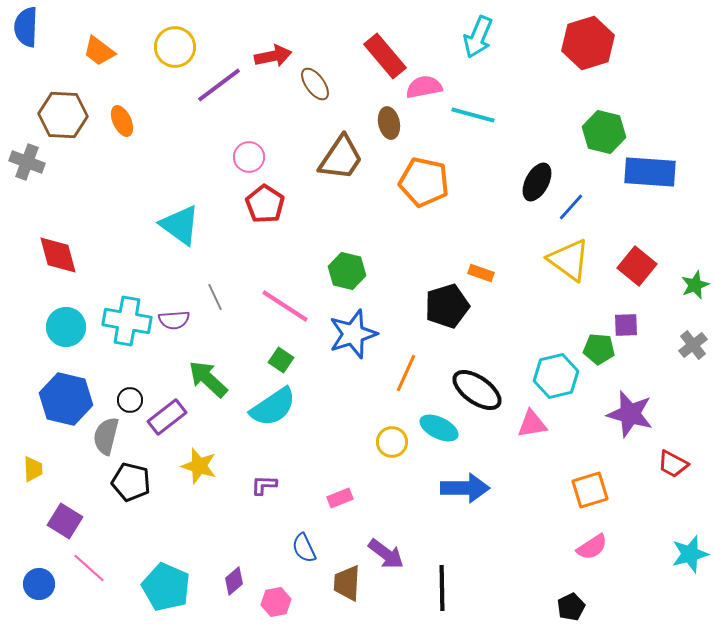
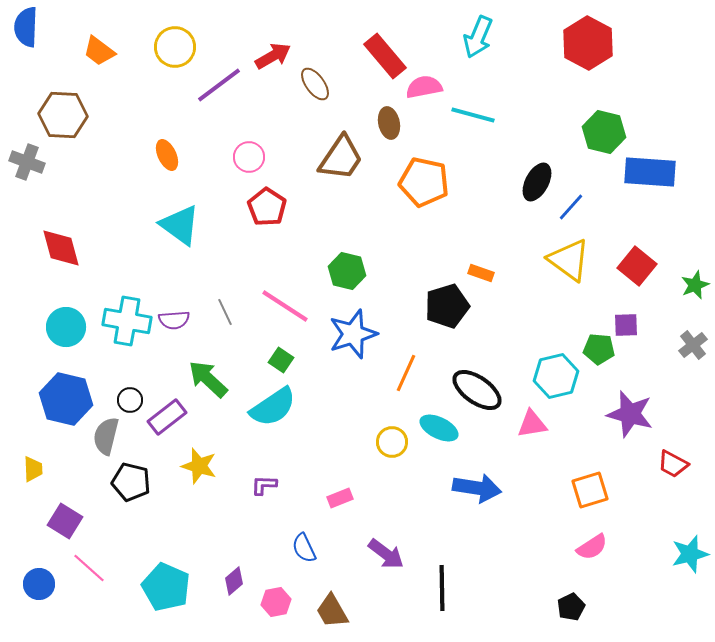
red hexagon at (588, 43): rotated 15 degrees counterclockwise
red arrow at (273, 56): rotated 18 degrees counterclockwise
orange ellipse at (122, 121): moved 45 px right, 34 px down
red pentagon at (265, 204): moved 2 px right, 3 px down
red diamond at (58, 255): moved 3 px right, 7 px up
gray line at (215, 297): moved 10 px right, 15 px down
blue arrow at (465, 488): moved 12 px right; rotated 9 degrees clockwise
brown trapezoid at (347, 583): moved 15 px left, 28 px down; rotated 33 degrees counterclockwise
